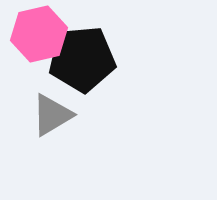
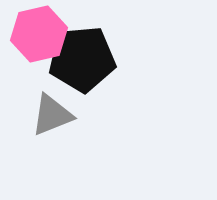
gray triangle: rotated 9 degrees clockwise
